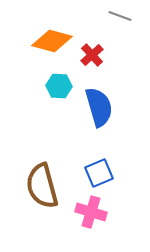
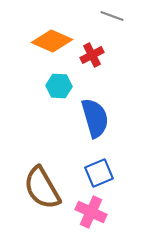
gray line: moved 8 px left
orange diamond: rotated 9 degrees clockwise
red cross: rotated 15 degrees clockwise
blue semicircle: moved 4 px left, 11 px down
brown semicircle: moved 2 px down; rotated 15 degrees counterclockwise
pink cross: rotated 8 degrees clockwise
